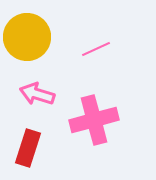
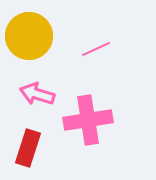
yellow circle: moved 2 px right, 1 px up
pink cross: moved 6 px left; rotated 6 degrees clockwise
